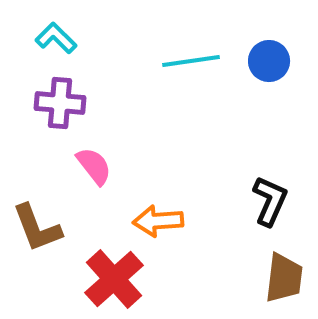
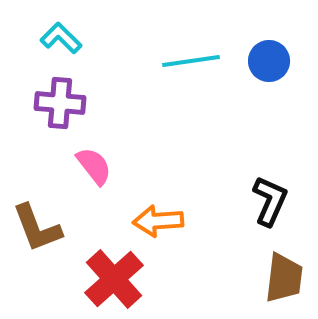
cyan L-shape: moved 5 px right
